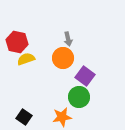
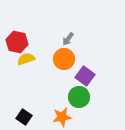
gray arrow: rotated 48 degrees clockwise
orange circle: moved 1 px right, 1 px down
